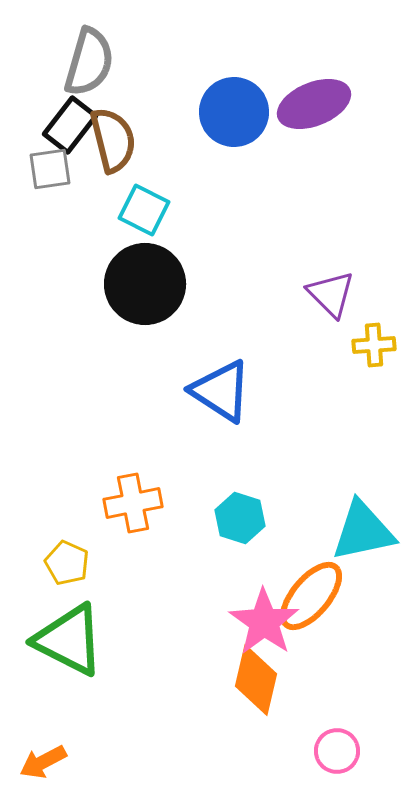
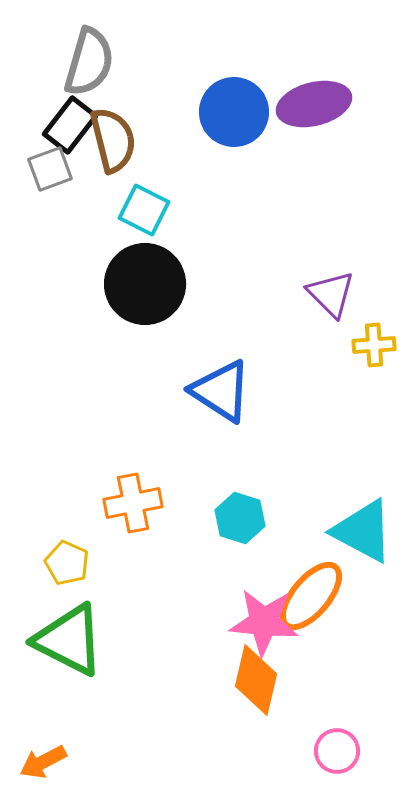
purple ellipse: rotated 8 degrees clockwise
gray square: rotated 12 degrees counterclockwise
cyan triangle: rotated 40 degrees clockwise
pink star: rotated 30 degrees counterclockwise
